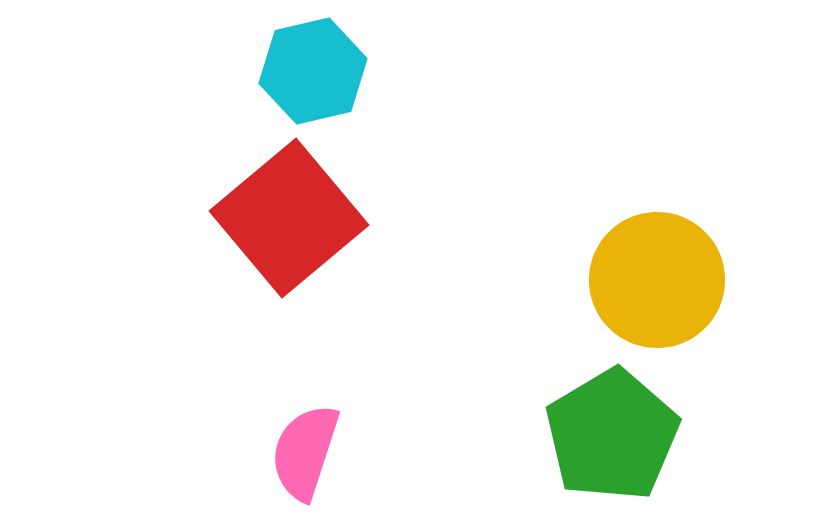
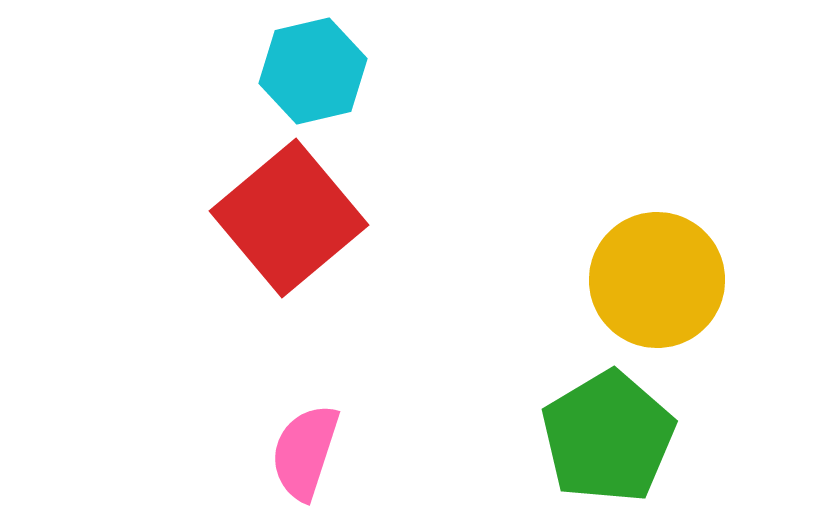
green pentagon: moved 4 px left, 2 px down
